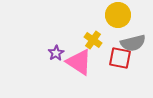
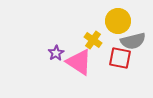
yellow circle: moved 6 px down
gray semicircle: moved 2 px up
